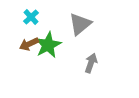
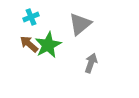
cyan cross: rotated 21 degrees clockwise
brown arrow: rotated 66 degrees clockwise
